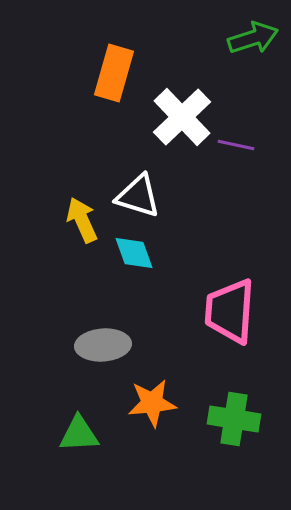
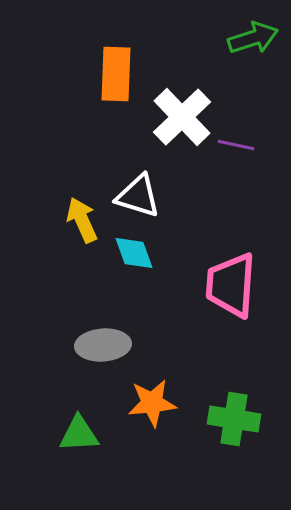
orange rectangle: moved 2 px right, 1 px down; rotated 14 degrees counterclockwise
pink trapezoid: moved 1 px right, 26 px up
